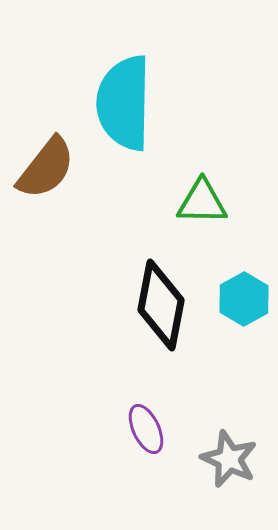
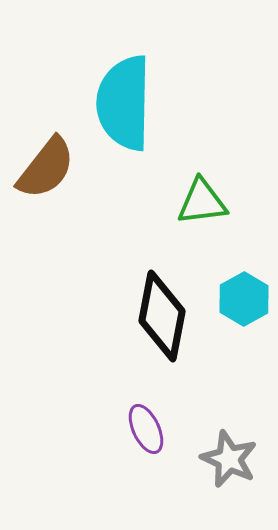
green triangle: rotated 8 degrees counterclockwise
black diamond: moved 1 px right, 11 px down
